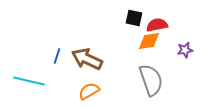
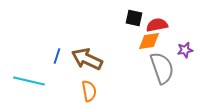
gray semicircle: moved 11 px right, 12 px up
orange semicircle: rotated 110 degrees clockwise
